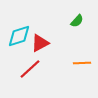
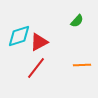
red triangle: moved 1 px left, 1 px up
orange line: moved 2 px down
red line: moved 6 px right, 1 px up; rotated 10 degrees counterclockwise
